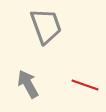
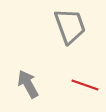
gray trapezoid: moved 24 px right
